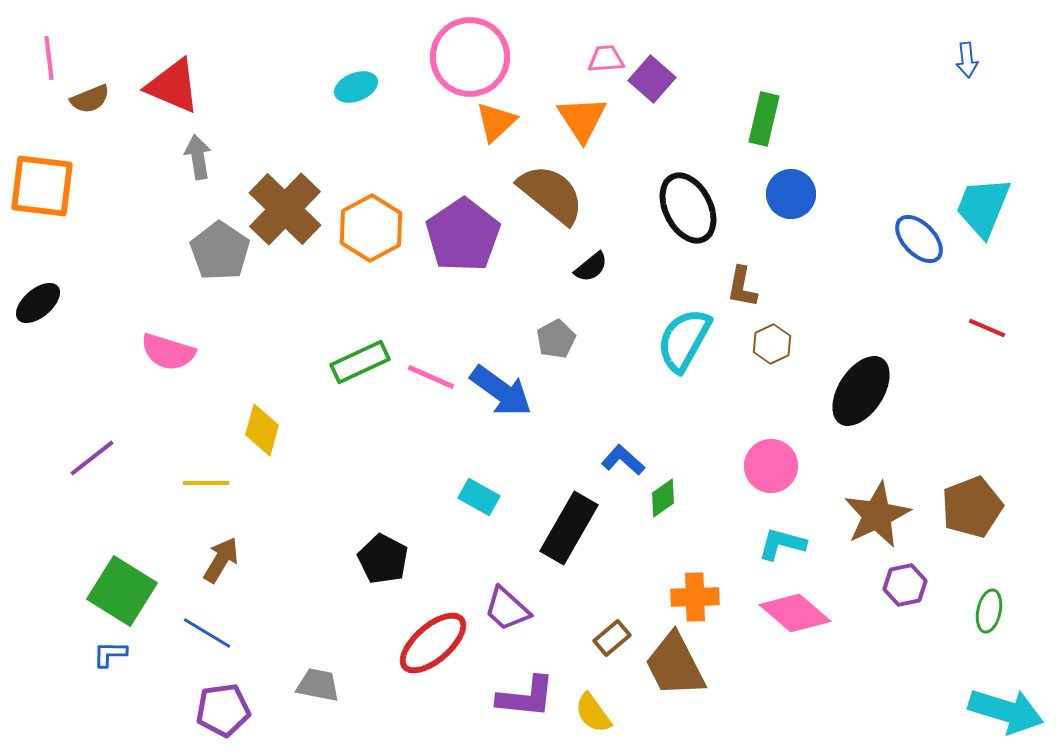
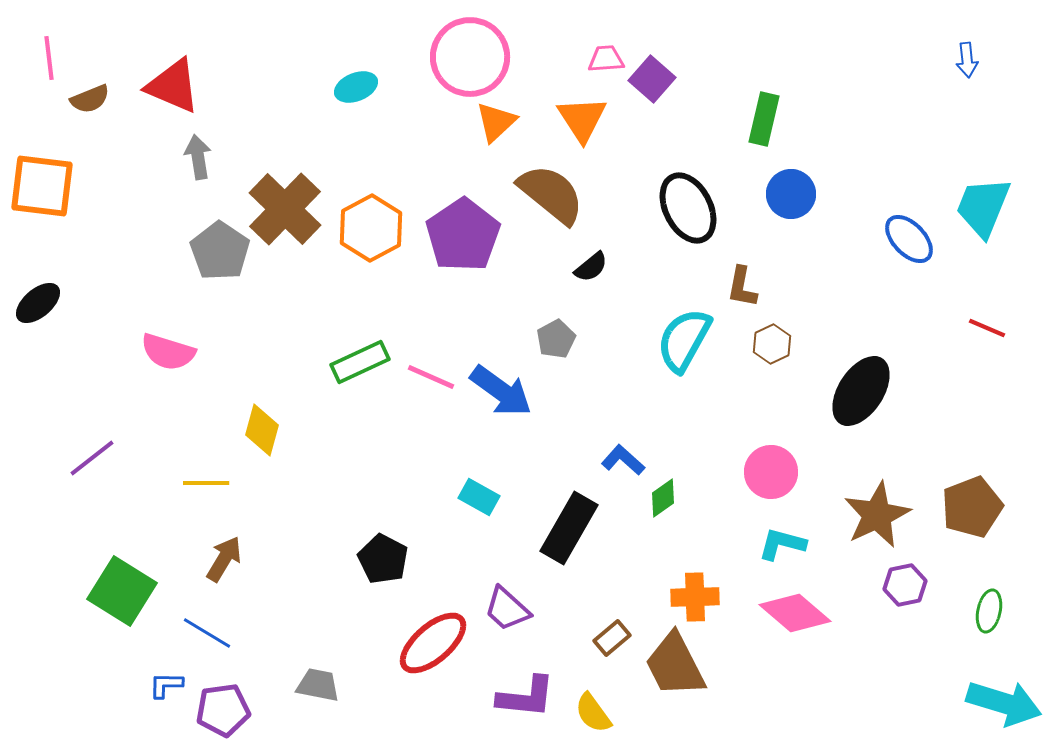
blue ellipse at (919, 239): moved 10 px left
pink circle at (771, 466): moved 6 px down
brown arrow at (221, 560): moved 3 px right, 1 px up
blue L-shape at (110, 654): moved 56 px right, 31 px down
cyan arrow at (1006, 711): moved 2 px left, 8 px up
